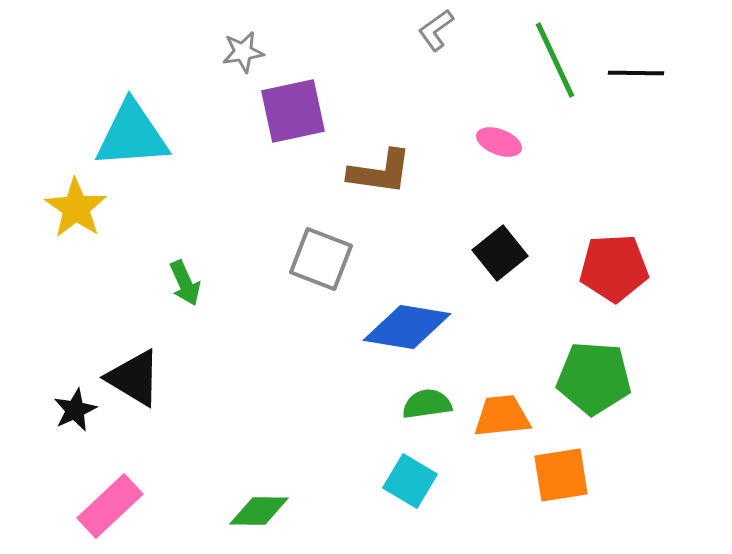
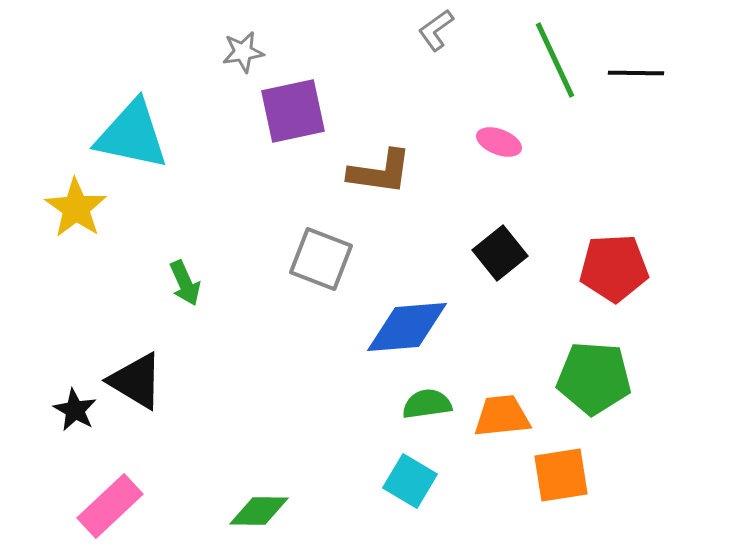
cyan triangle: rotated 16 degrees clockwise
blue diamond: rotated 14 degrees counterclockwise
black triangle: moved 2 px right, 3 px down
black star: rotated 18 degrees counterclockwise
